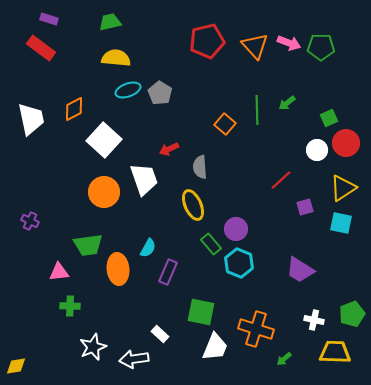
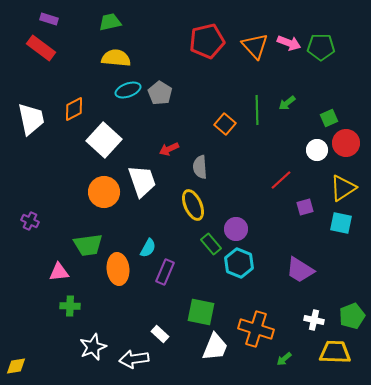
white trapezoid at (144, 179): moved 2 px left, 2 px down
purple rectangle at (168, 272): moved 3 px left
green pentagon at (352, 314): moved 2 px down
